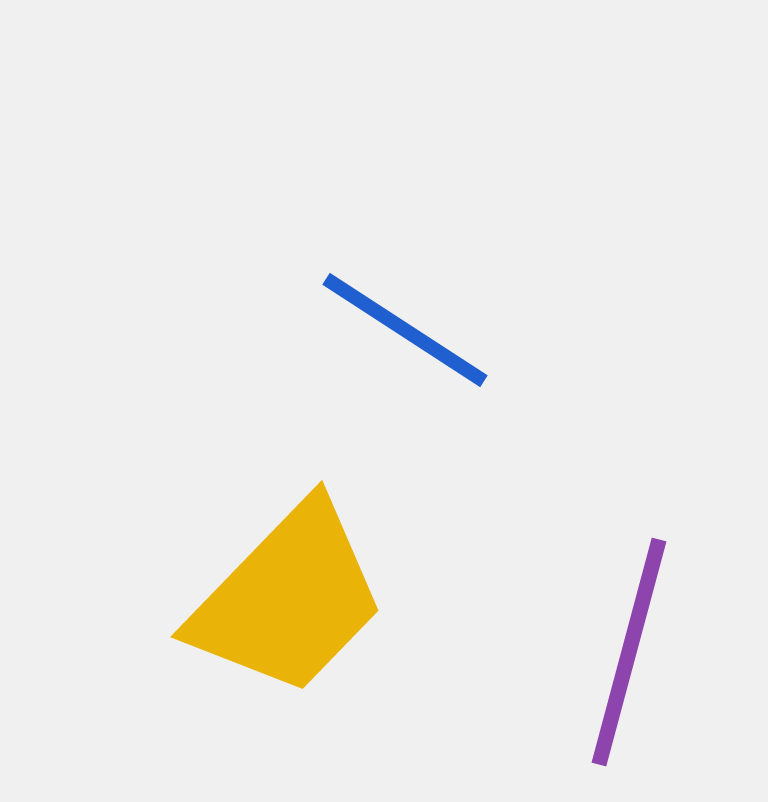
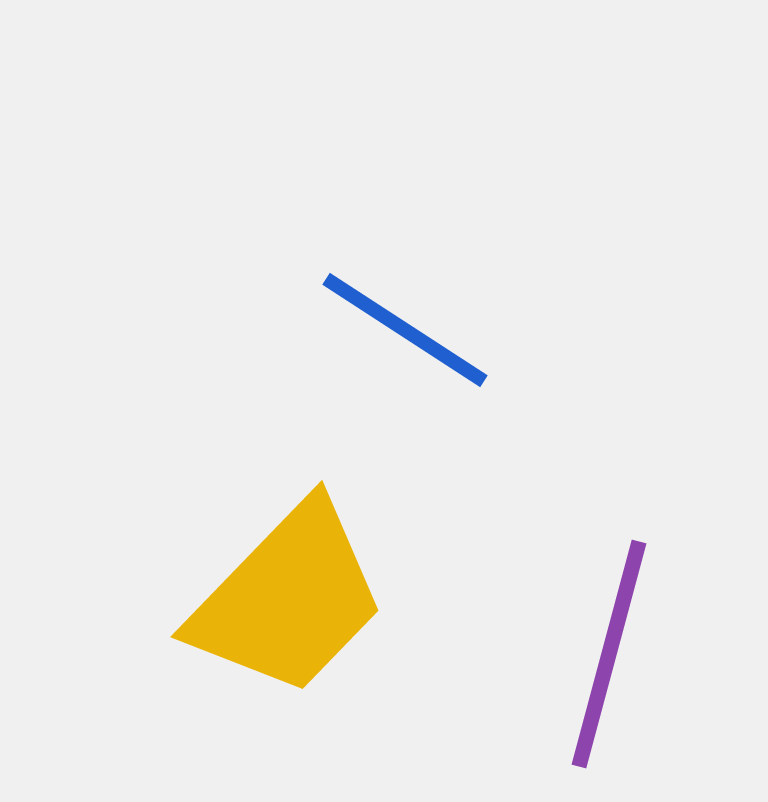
purple line: moved 20 px left, 2 px down
